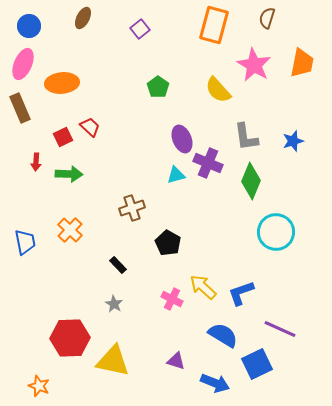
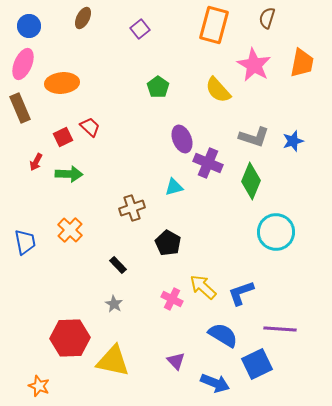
gray L-shape: moved 8 px right; rotated 64 degrees counterclockwise
red arrow: rotated 24 degrees clockwise
cyan triangle: moved 2 px left, 12 px down
purple line: rotated 20 degrees counterclockwise
purple triangle: rotated 30 degrees clockwise
